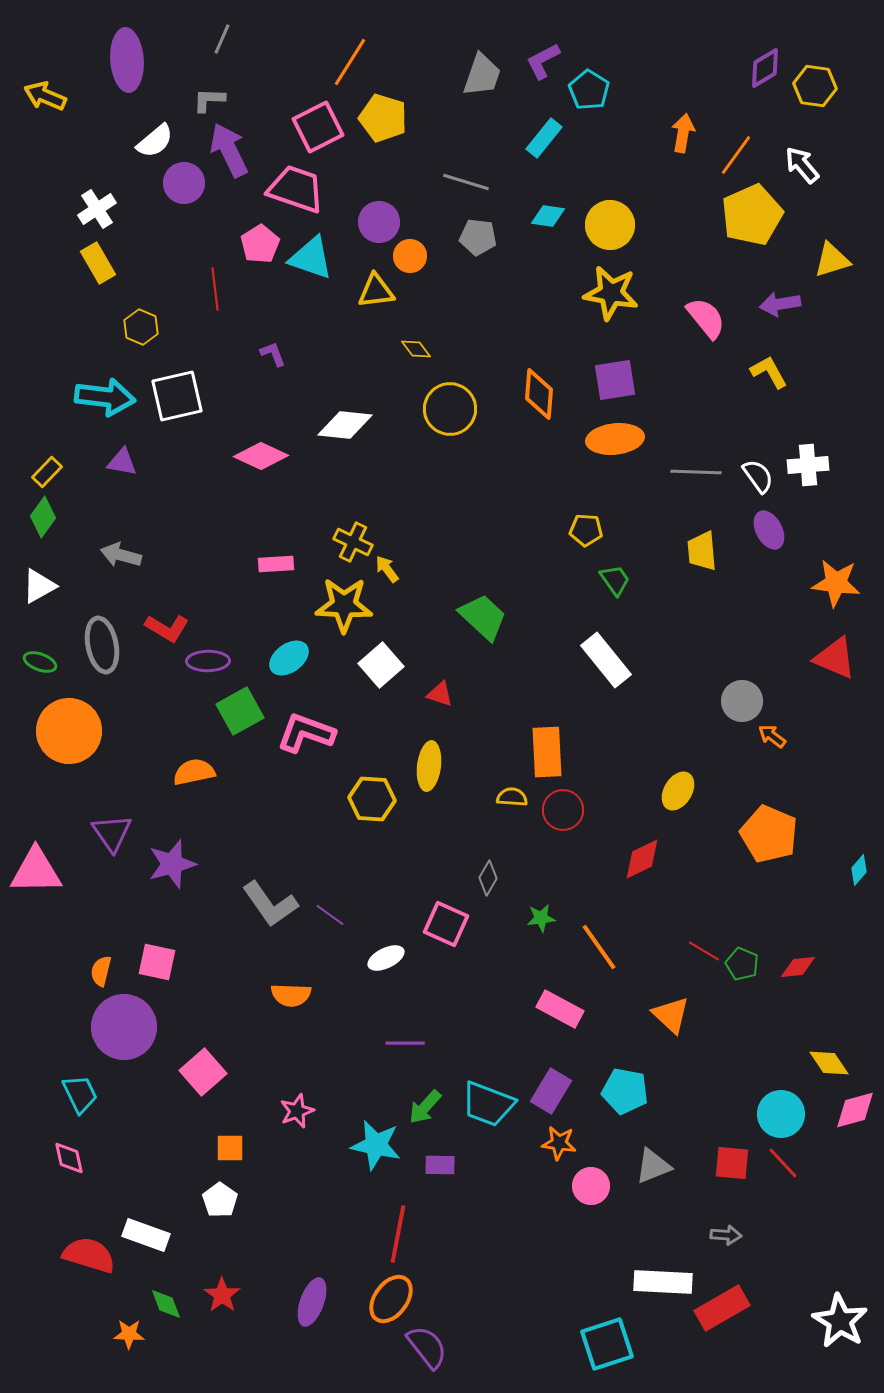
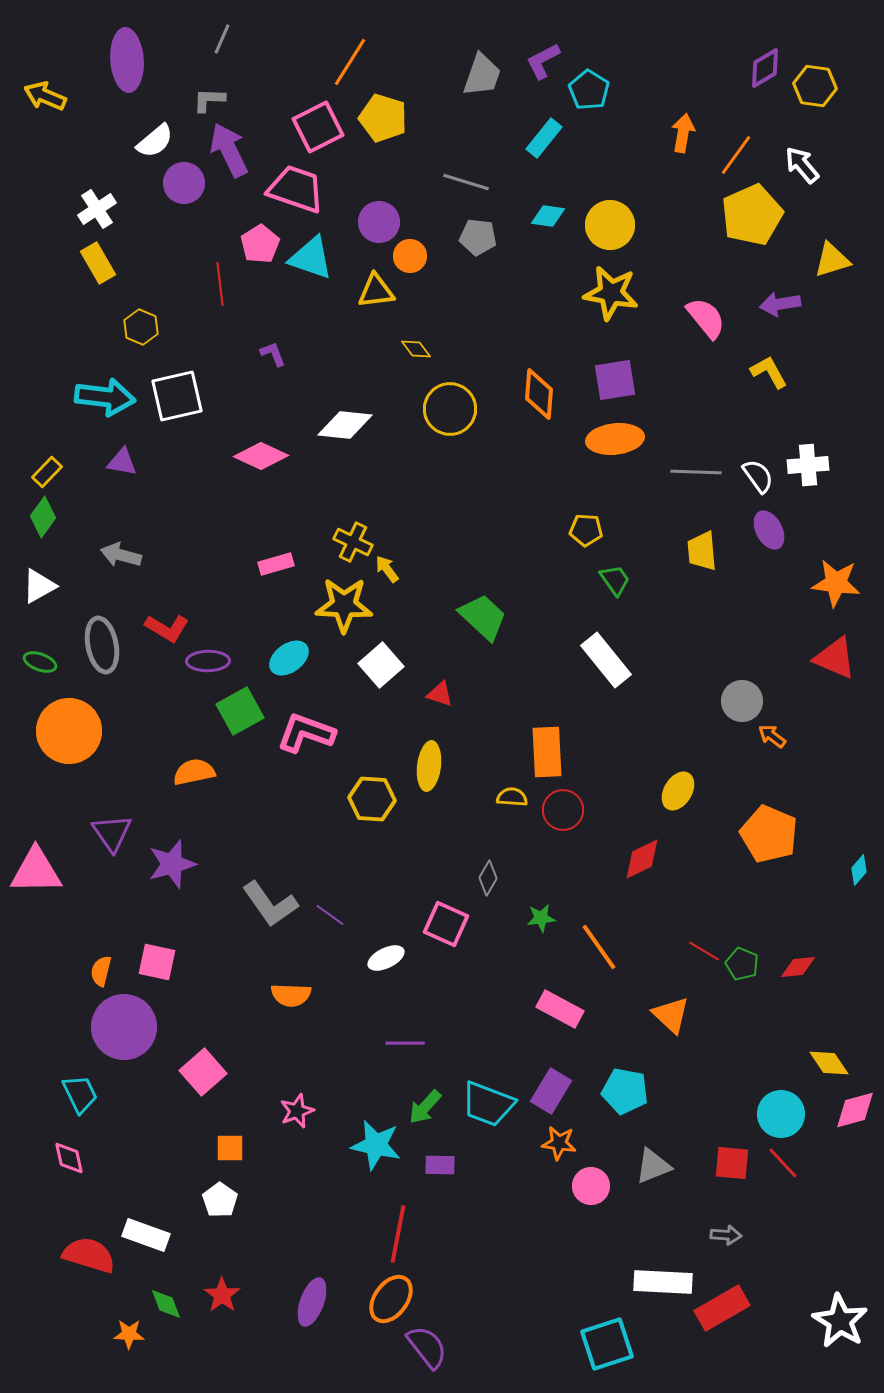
red line at (215, 289): moved 5 px right, 5 px up
pink rectangle at (276, 564): rotated 12 degrees counterclockwise
